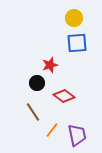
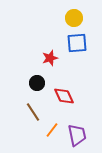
red star: moved 7 px up
red diamond: rotated 30 degrees clockwise
